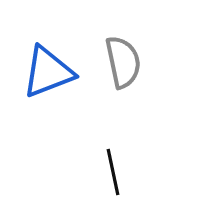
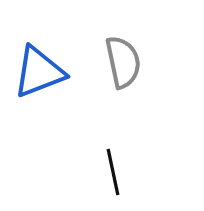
blue triangle: moved 9 px left
